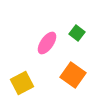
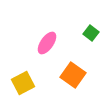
green square: moved 14 px right
yellow square: moved 1 px right
